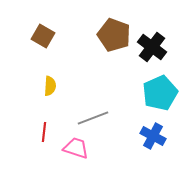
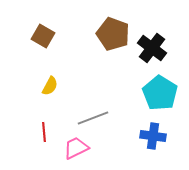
brown pentagon: moved 1 px left, 1 px up
black cross: moved 1 px down
yellow semicircle: rotated 24 degrees clockwise
cyan pentagon: rotated 16 degrees counterclockwise
red line: rotated 12 degrees counterclockwise
blue cross: rotated 20 degrees counterclockwise
pink trapezoid: rotated 44 degrees counterclockwise
